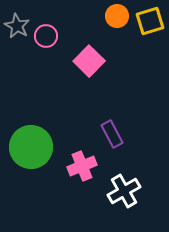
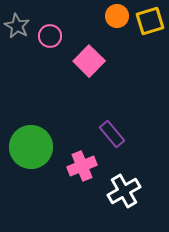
pink circle: moved 4 px right
purple rectangle: rotated 12 degrees counterclockwise
